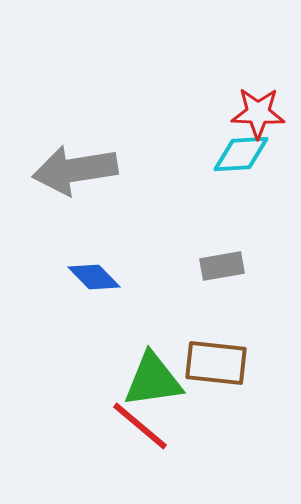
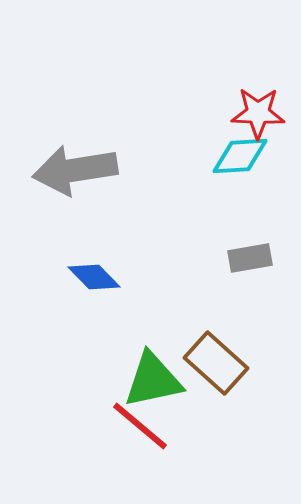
cyan diamond: moved 1 px left, 2 px down
gray rectangle: moved 28 px right, 8 px up
brown rectangle: rotated 36 degrees clockwise
green triangle: rotated 4 degrees counterclockwise
